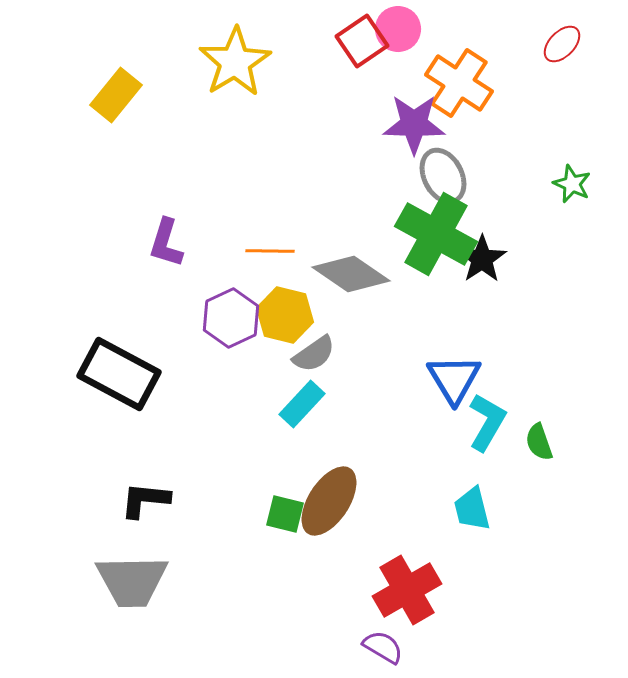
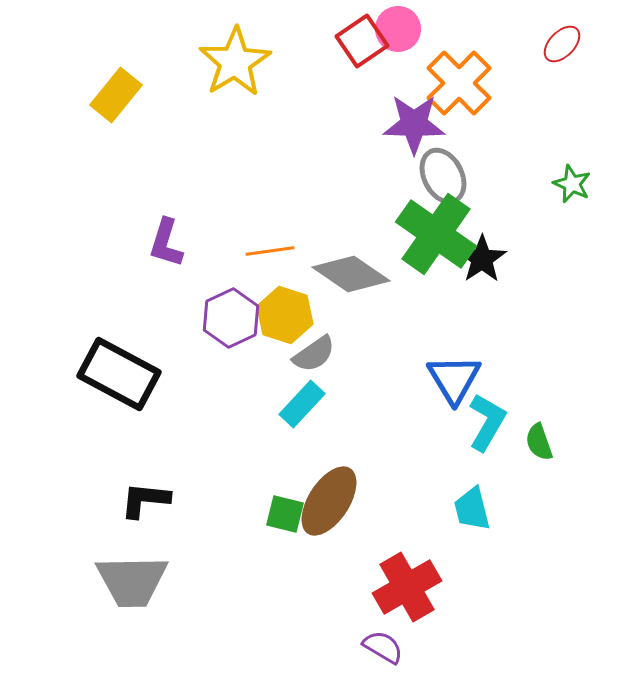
orange cross: rotated 12 degrees clockwise
green cross: rotated 6 degrees clockwise
orange line: rotated 9 degrees counterclockwise
yellow hexagon: rotated 4 degrees clockwise
red cross: moved 3 px up
